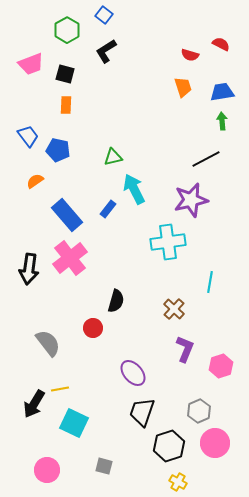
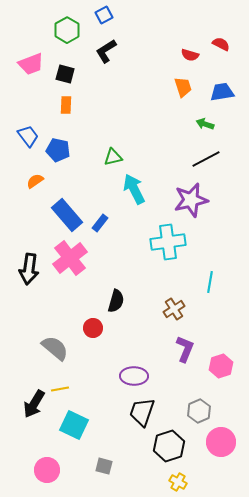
blue square at (104, 15): rotated 24 degrees clockwise
green arrow at (222, 121): moved 17 px left, 3 px down; rotated 66 degrees counterclockwise
blue rectangle at (108, 209): moved 8 px left, 14 px down
brown cross at (174, 309): rotated 15 degrees clockwise
gray semicircle at (48, 343): moved 7 px right, 5 px down; rotated 12 degrees counterclockwise
purple ellipse at (133, 373): moved 1 px right, 3 px down; rotated 48 degrees counterclockwise
cyan square at (74, 423): moved 2 px down
pink circle at (215, 443): moved 6 px right, 1 px up
